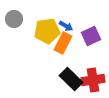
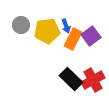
gray circle: moved 7 px right, 6 px down
blue arrow: rotated 40 degrees clockwise
purple square: rotated 12 degrees counterclockwise
orange rectangle: moved 10 px right, 4 px up
red cross: rotated 20 degrees counterclockwise
